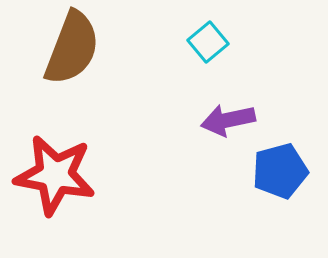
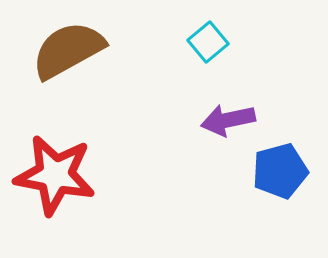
brown semicircle: moved 4 px left, 2 px down; rotated 140 degrees counterclockwise
